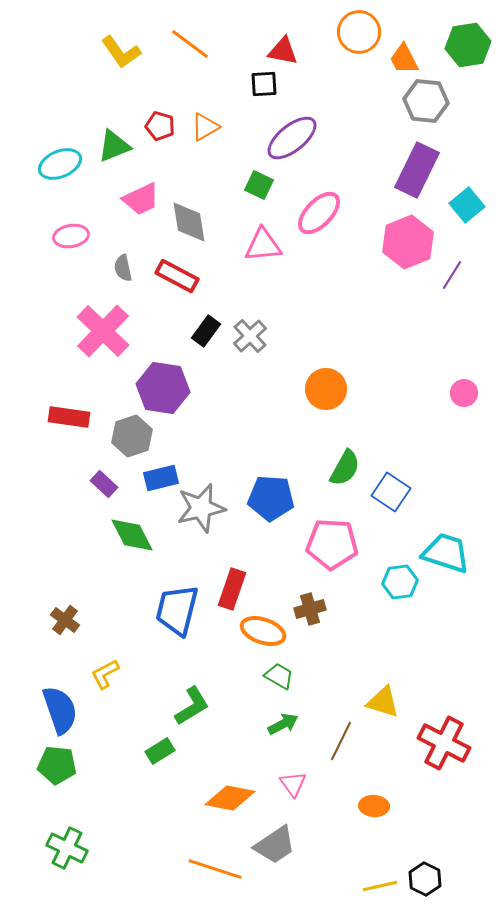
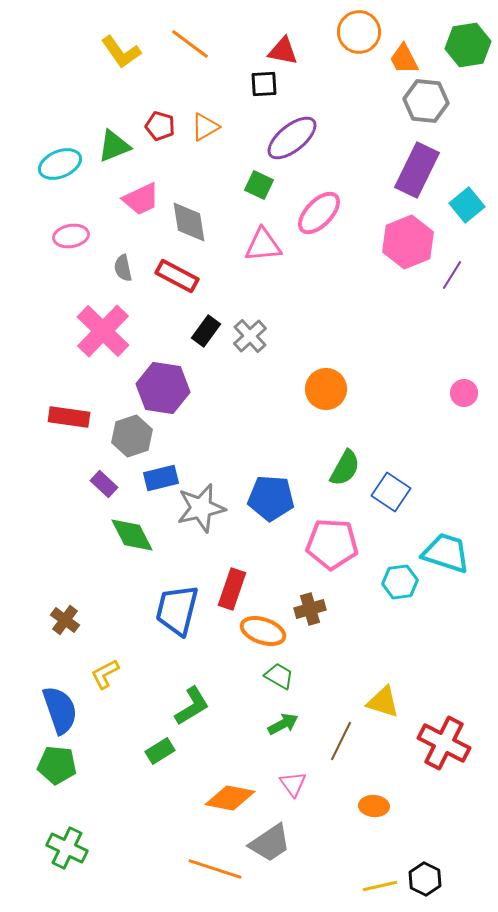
gray trapezoid at (275, 845): moved 5 px left, 2 px up
